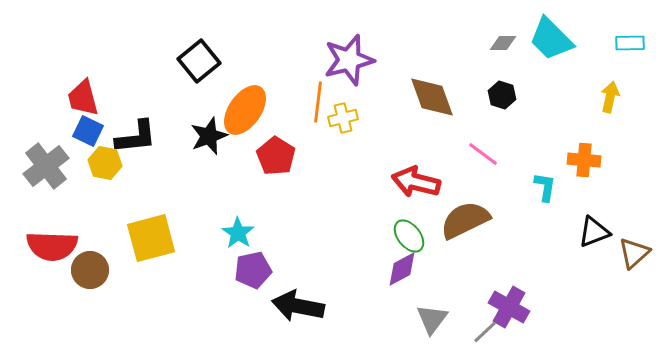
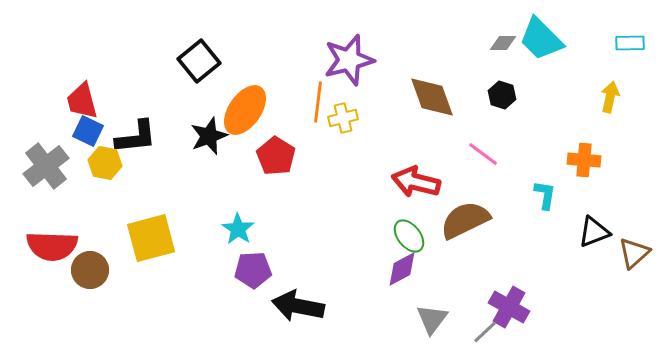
cyan trapezoid: moved 10 px left
red trapezoid: moved 1 px left, 3 px down
cyan L-shape: moved 8 px down
cyan star: moved 4 px up
purple pentagon: rotated 9 degrees clockwise
